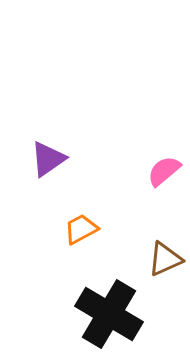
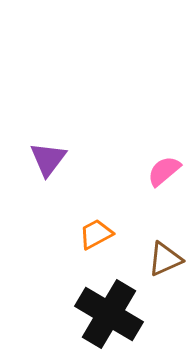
purple triangle: rotated 18 degrees counterclockwise
orange trapezoid: moved 15 px right, 5 px down
